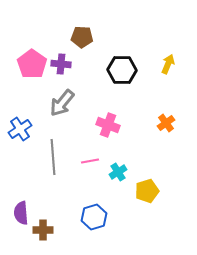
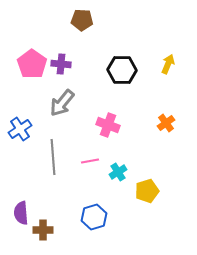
brown pentagon: moved 17 px up
